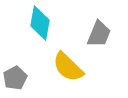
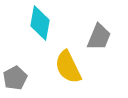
gray trapezoid: moved 3 px down
yellow semicircle: rotated 20 degrees clockwise
